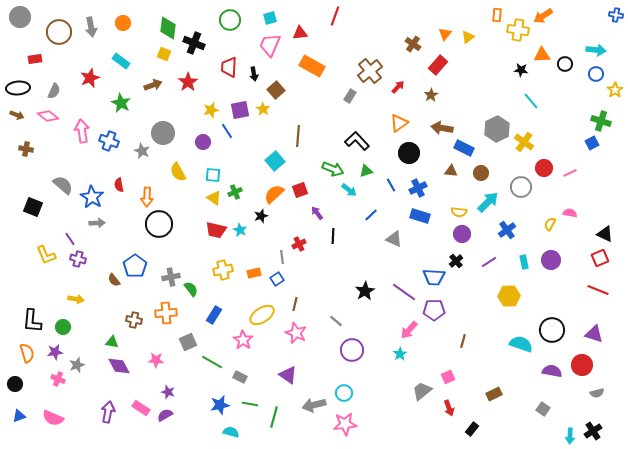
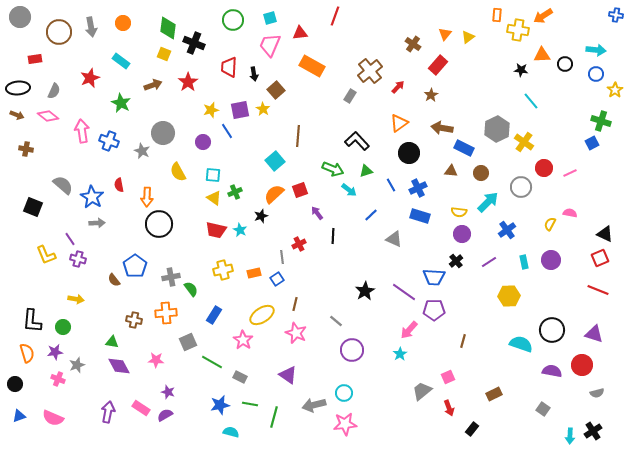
green circle at (230, 20): moved 3 px right
